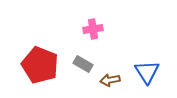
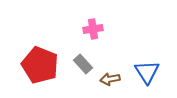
gray rectangle: rotated 18 degrees clockwise
brown arrow: moved 1 px up
